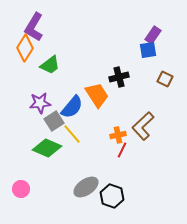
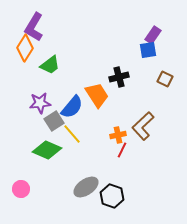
green diamond: moved 2 px down
